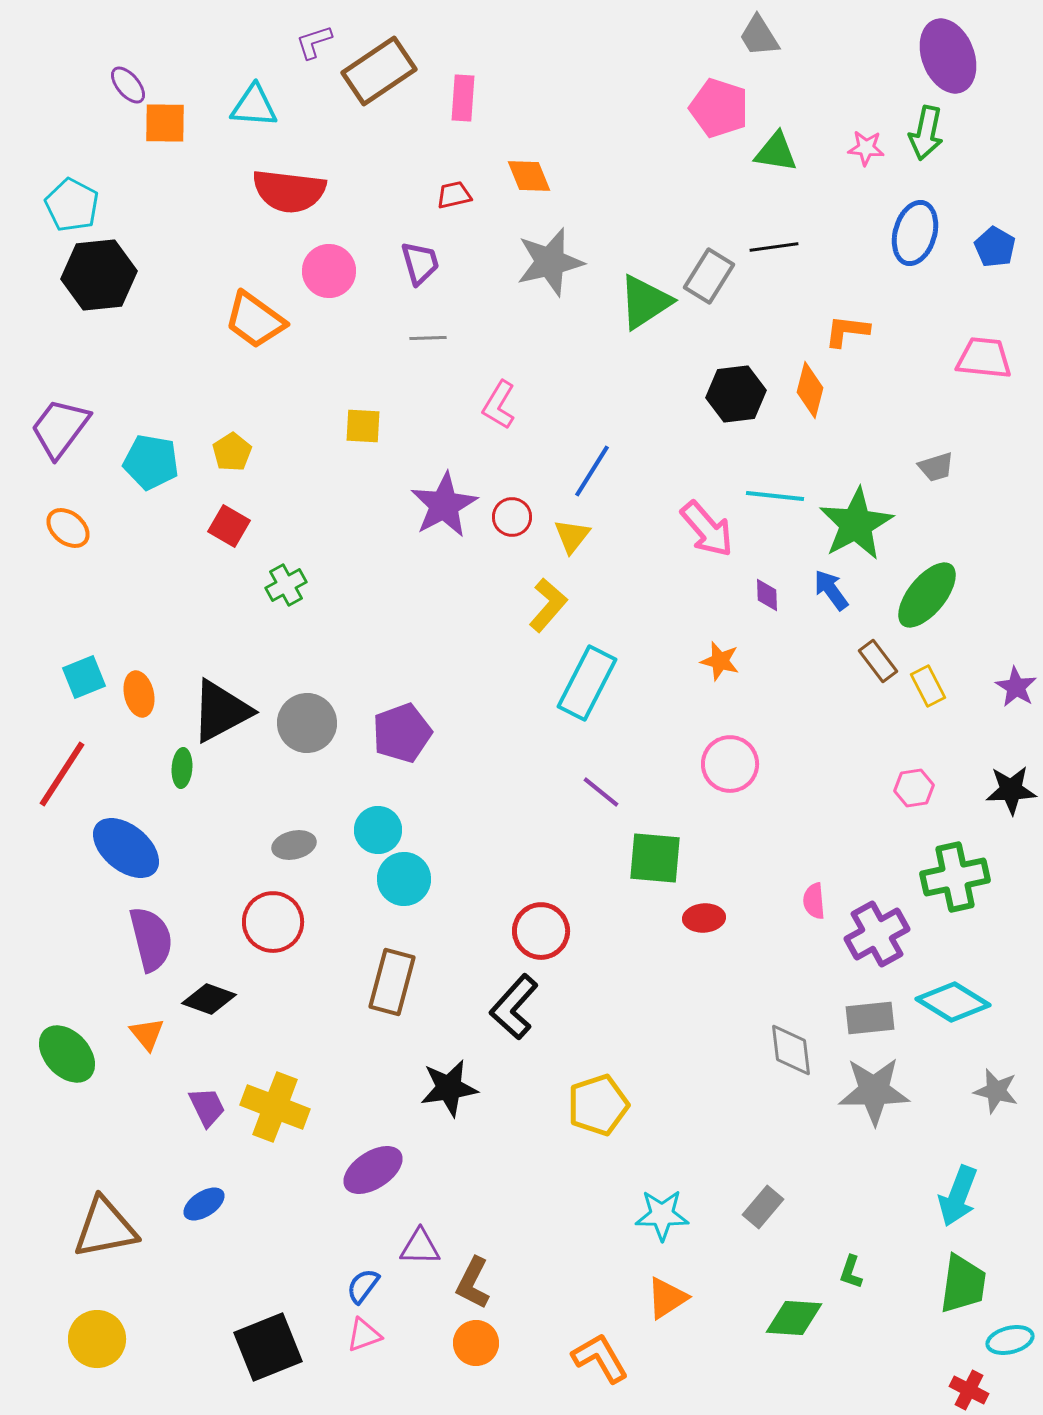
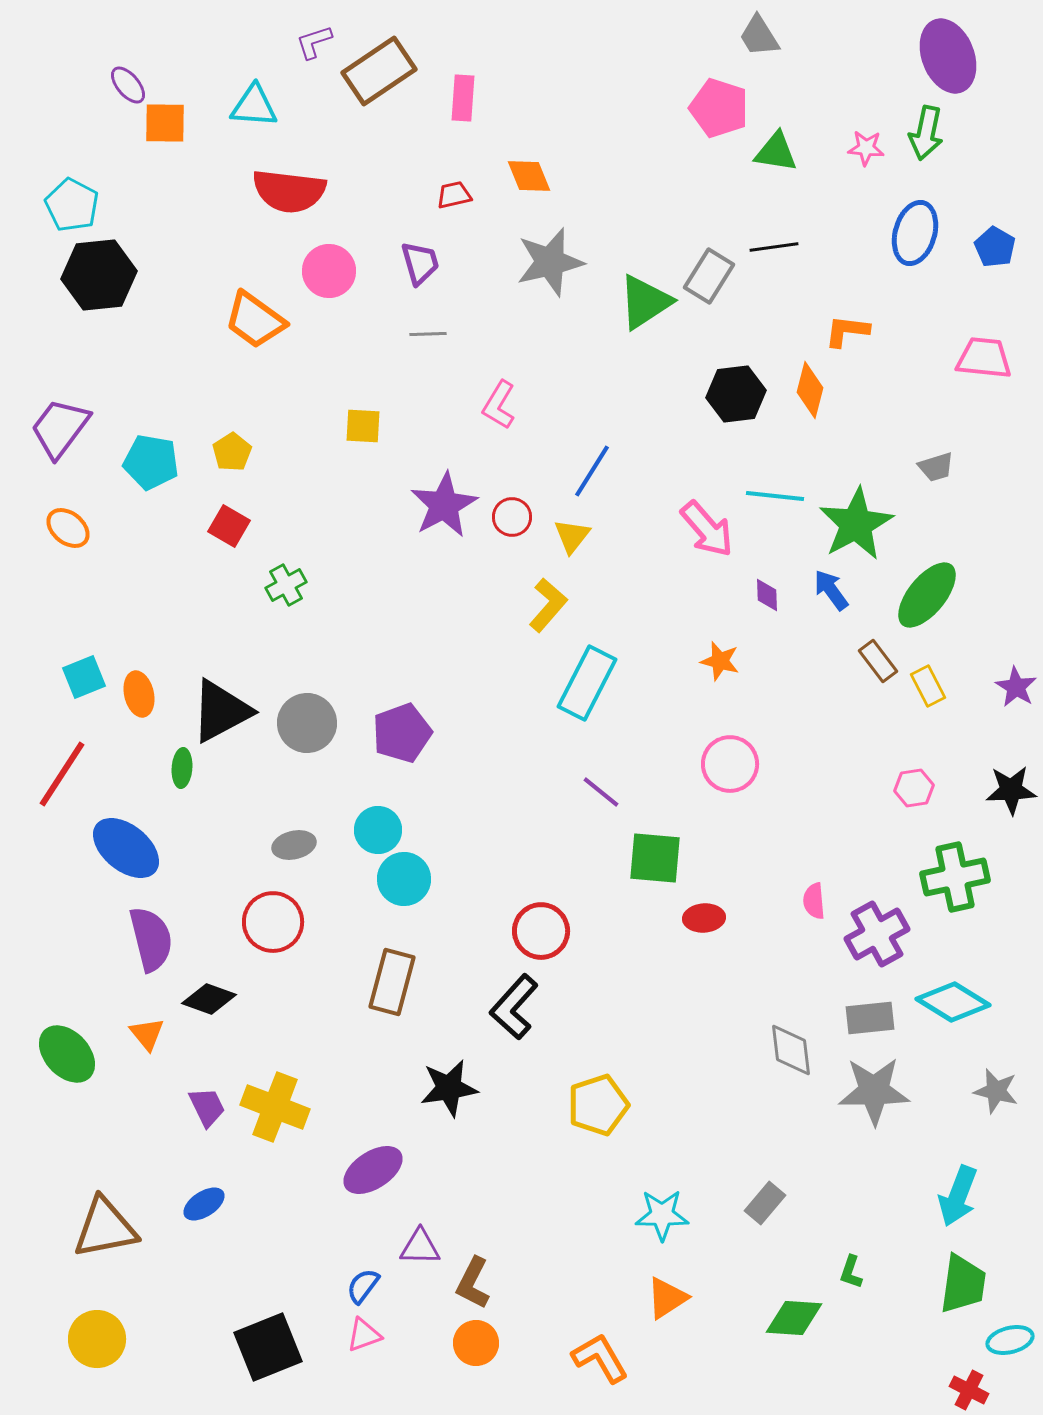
gray line at (428, 338): moved 4 px up
gray rectangle at (763, 1207): moved 2 px right, 4 px up
